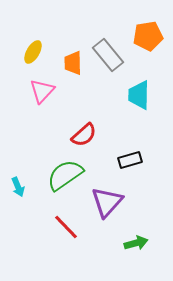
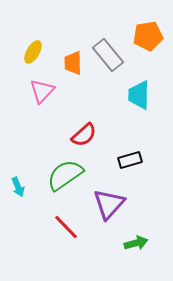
purple triangle: moved 2 px right, 2 px down
